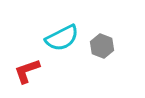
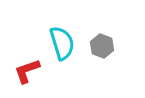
cyan semicircle: moved 5 px down; rotated 80 degrees counterclockwise
